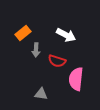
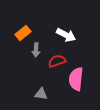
red semicircle: rotated 144 degrees clockwise
